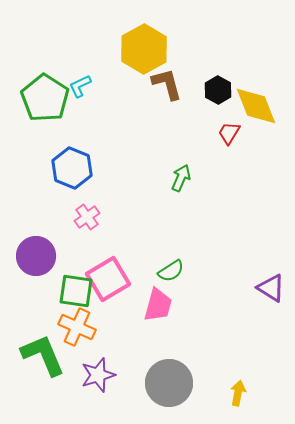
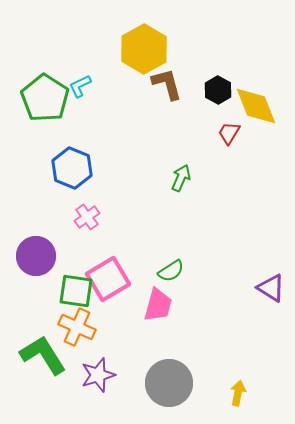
green L-shape: rotated 9 degrees counterclockwise
